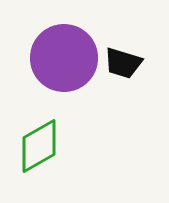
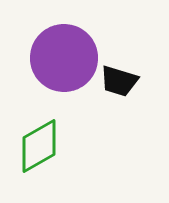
black trapezoid: moved 4 px left, 18 px down
